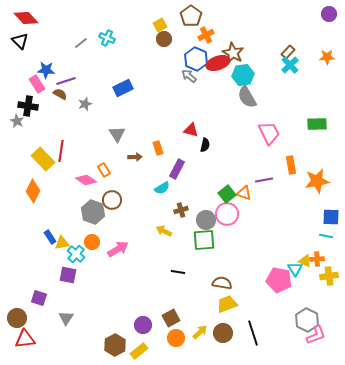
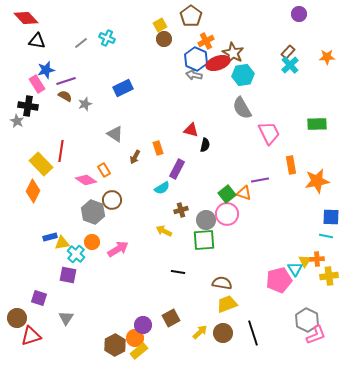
purple circle at (329, 14): moved 30 px left
orange cross at (206, 35): moved 6 px down
black triangle at (20, 41): moved 17 px right; rotated 36 degrees counterclockwise
blue star at (46, 70): rotated 18 degrees counterclockwise
gray arrow at (189, 76): moved 5 px right, 1 px up; rotated 28 degrees counterclockwise
brown semicircle at (60, 94): moved 5 px right, 2 px down
gray semicircle at (247, 97): moved 5 px left, 11 px down
gray triangle at (117, 134): moved 2 px left; rotated 24 degrees counterclockwise
brown arrow at (135, 157): rotated 120 degrees clockwise
yellow rectangle at (43, 159): moved 2 px left, 5 px down
purple line at (264, 180): moved 4 px left
blue rectangle at (50, 237): rotated 72 degrees counterclockwise
yellow triangle at (305, 261): rotated 40 degrees clockwise
pink pentagon at (279, 280): rotated 25 degrees counterclockwise
orange circle at (176, 338): moved 41 px left
red triangle at (25, 339): moved 6 px right, 3 px up; rotated 10 degrees counterclockwise
